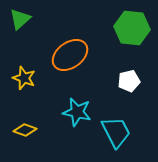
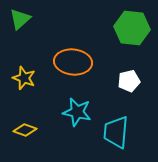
orange ellipse: moved 3 px right, 7 px down; rotated 42 degrees clockwise
cyan trapezoid: rotated 148 degrees counterclockwise
